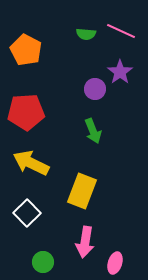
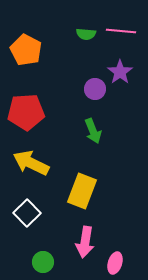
pink line: rotated 20 degrees counterclockwise
